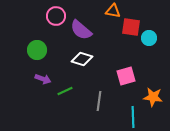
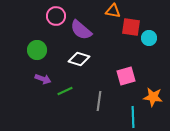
white diamond: moved 3 px left
